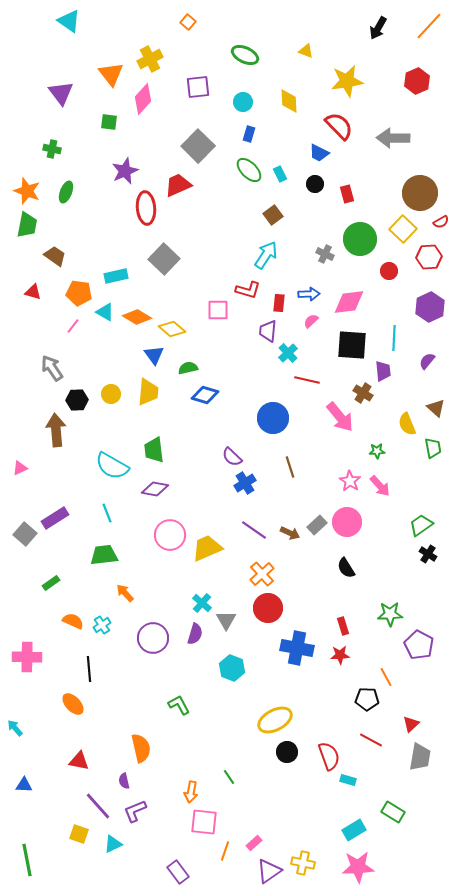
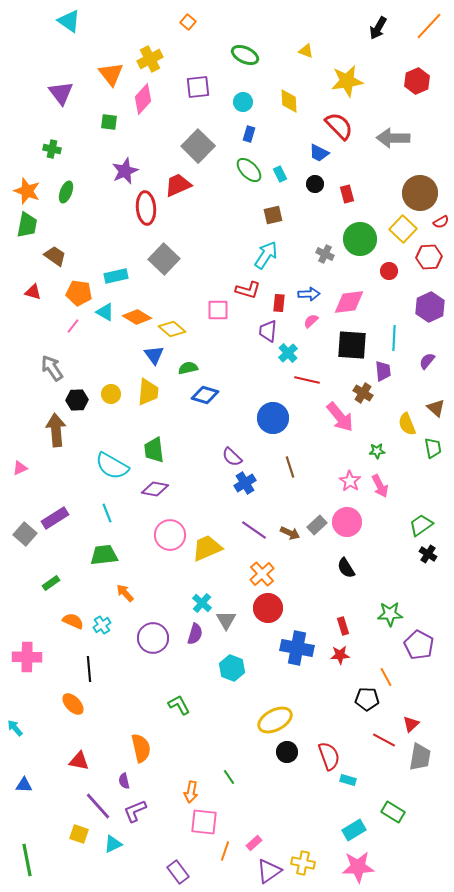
brown square at (273, 215): rotated 24 degrees clockwise
pink arrow at (380, 486): rotated 15 degrees clockwise
red line at (371, 740): moved 13 px right
